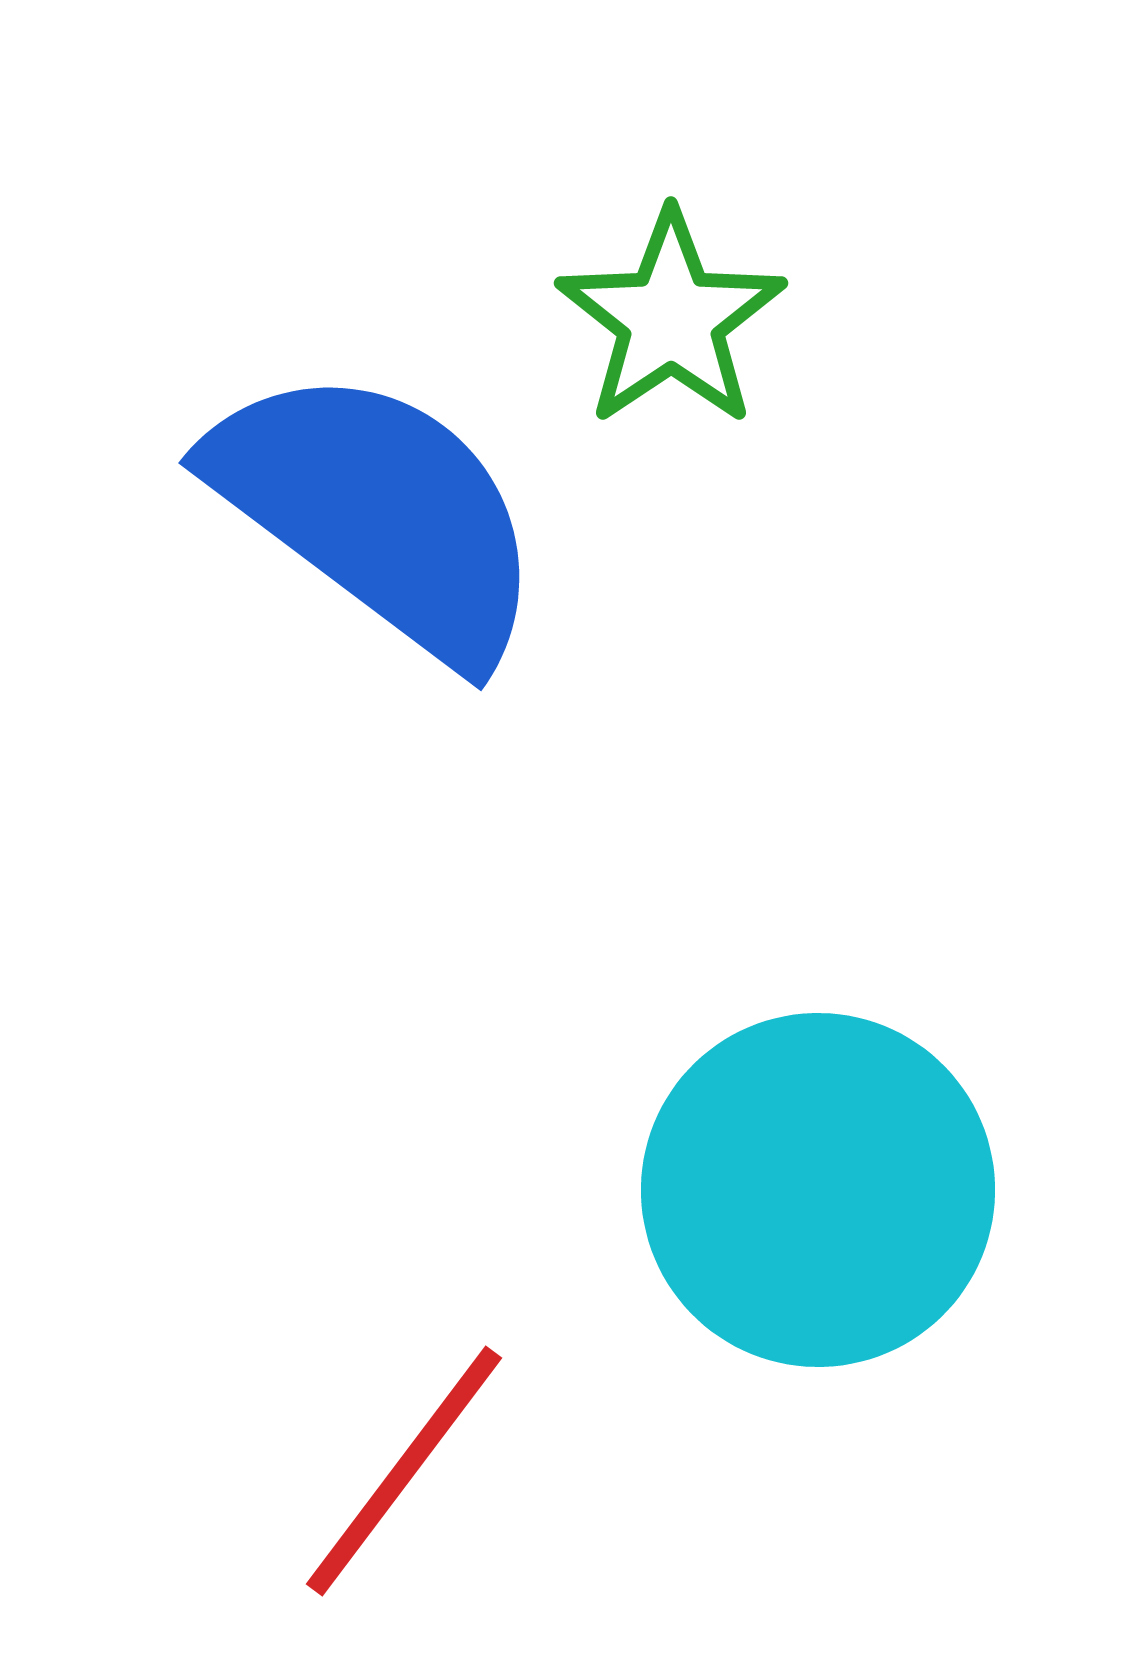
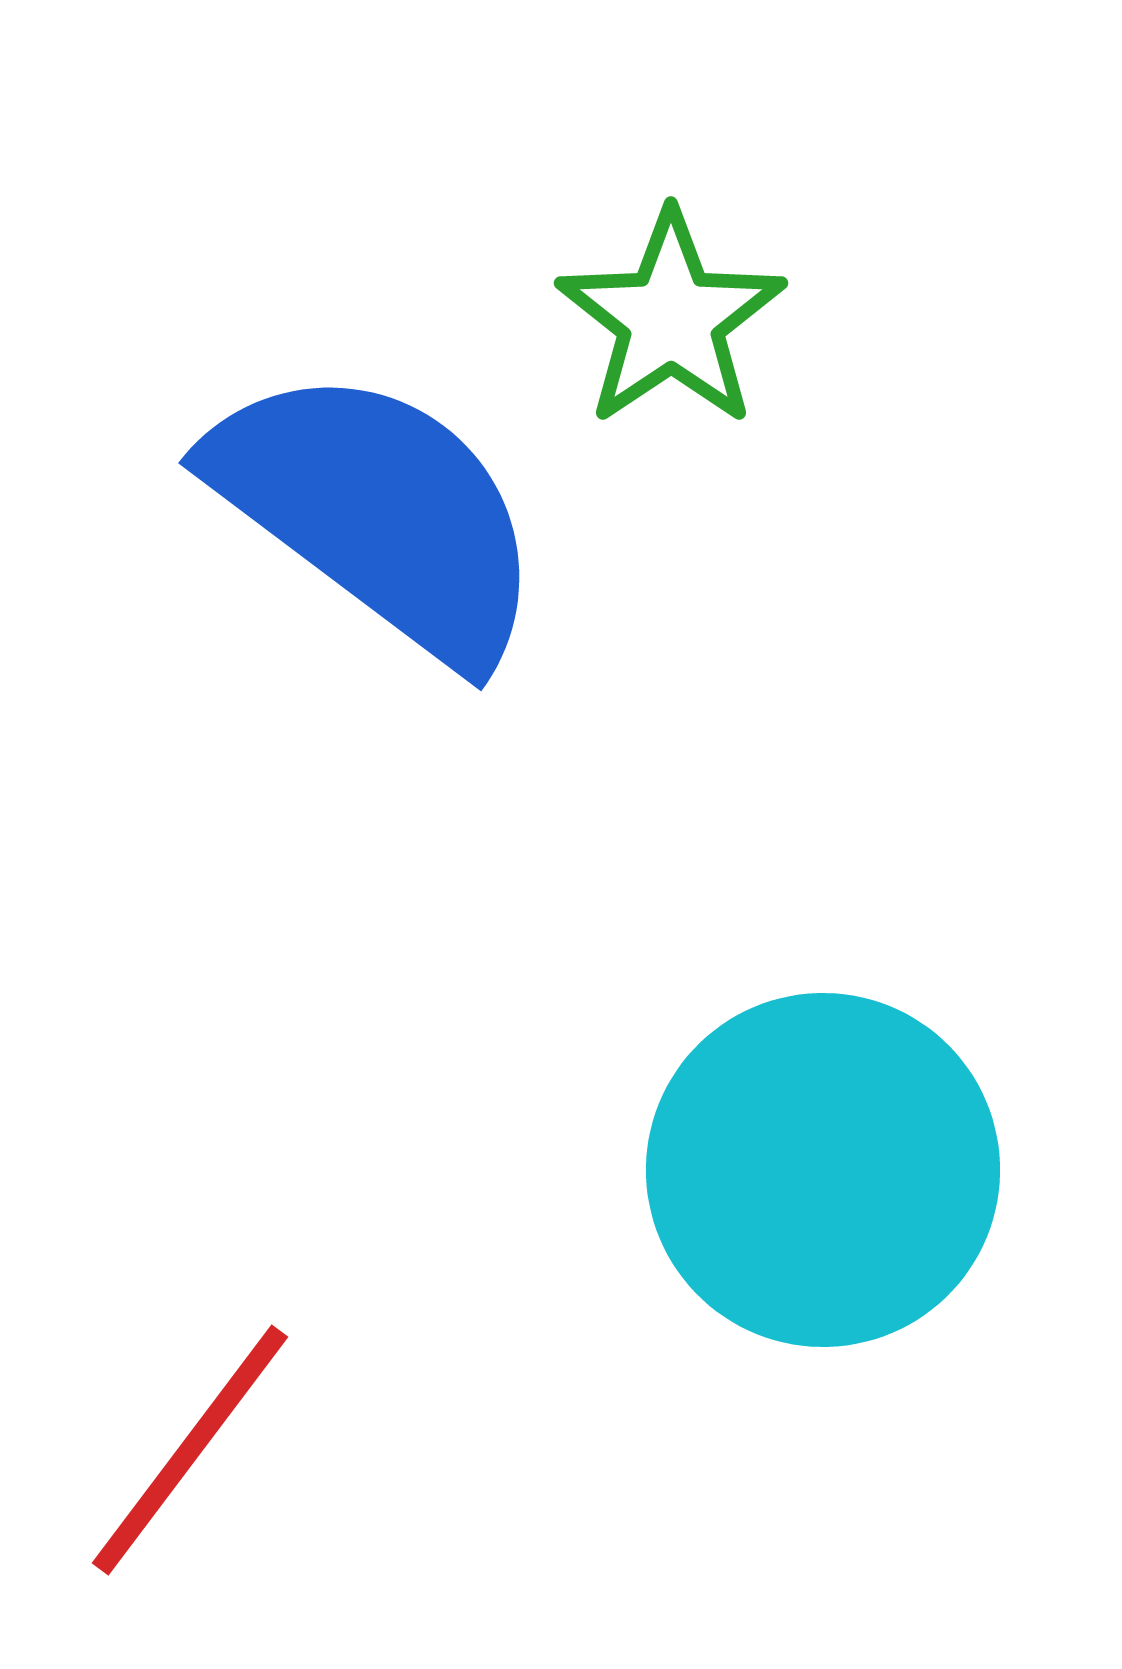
cyan circle: moved 5 px right, 20 px up
red line: moved 214 px left, 21 px up
